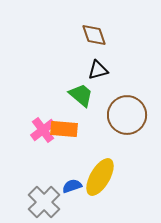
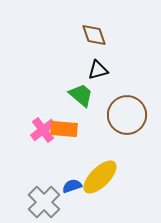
yellow ellipse: rotated 15 degrees clockwise
